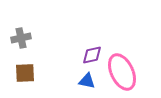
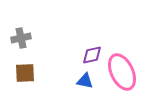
blue triangle: moved 2 px left
